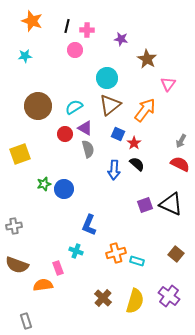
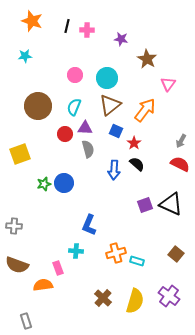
pink circle: moved 25 px down
cyan semicircle: rotated 36 degrees counterclockwise
purple triangle: rotated 28 degrees counterclockwise
blue square: moved 2 px left, 3 px up
blue circle: moved 6 px up
gray cross: rotated 14 degrees clockwise
cyan cross: rotated 16 degrees counterclockwise
